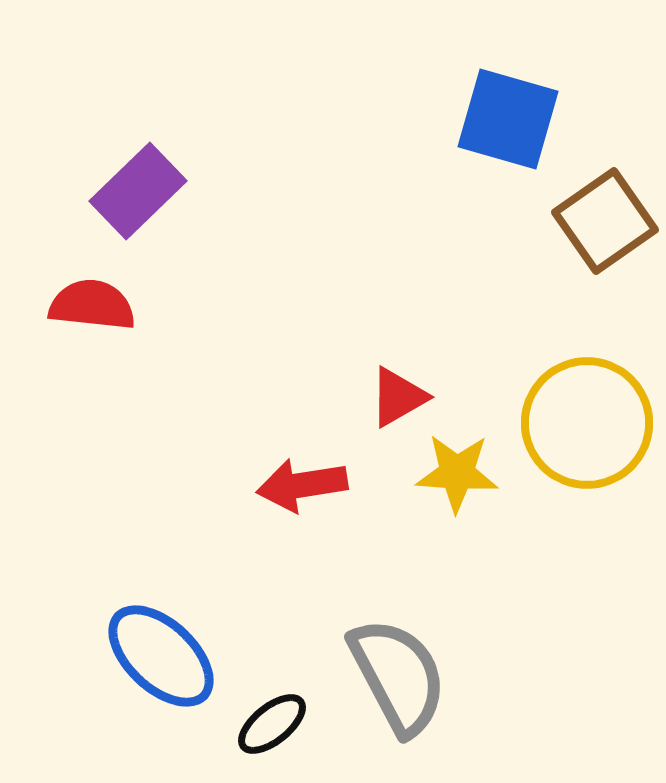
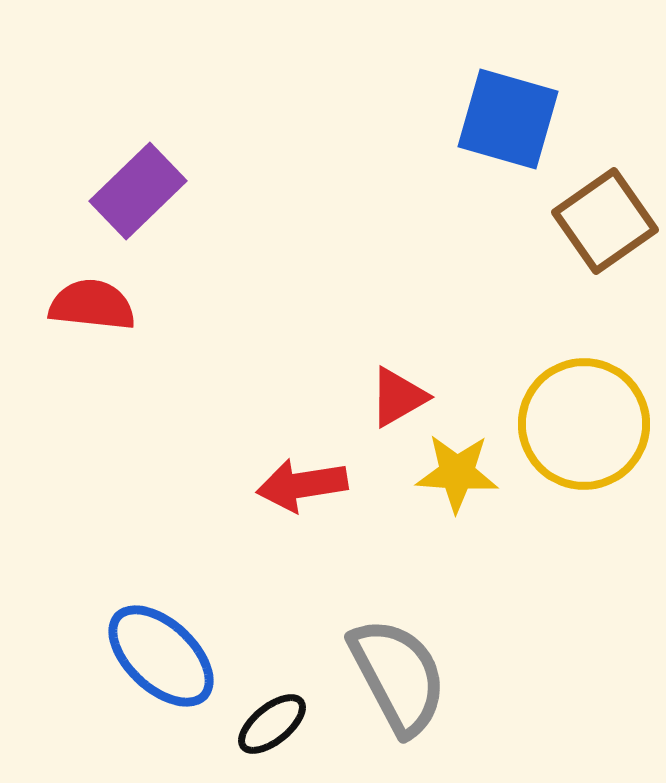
yellow circle: moved 3 px left, 1 px down
